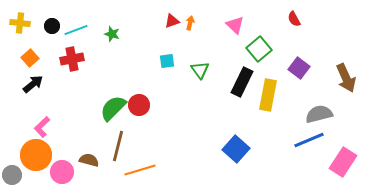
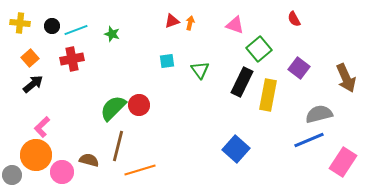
pink triangle: rotated 24 degrees counterclockwise
